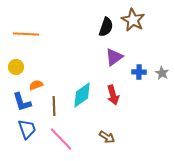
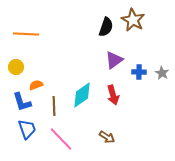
purple triangle: moved 3 px down
